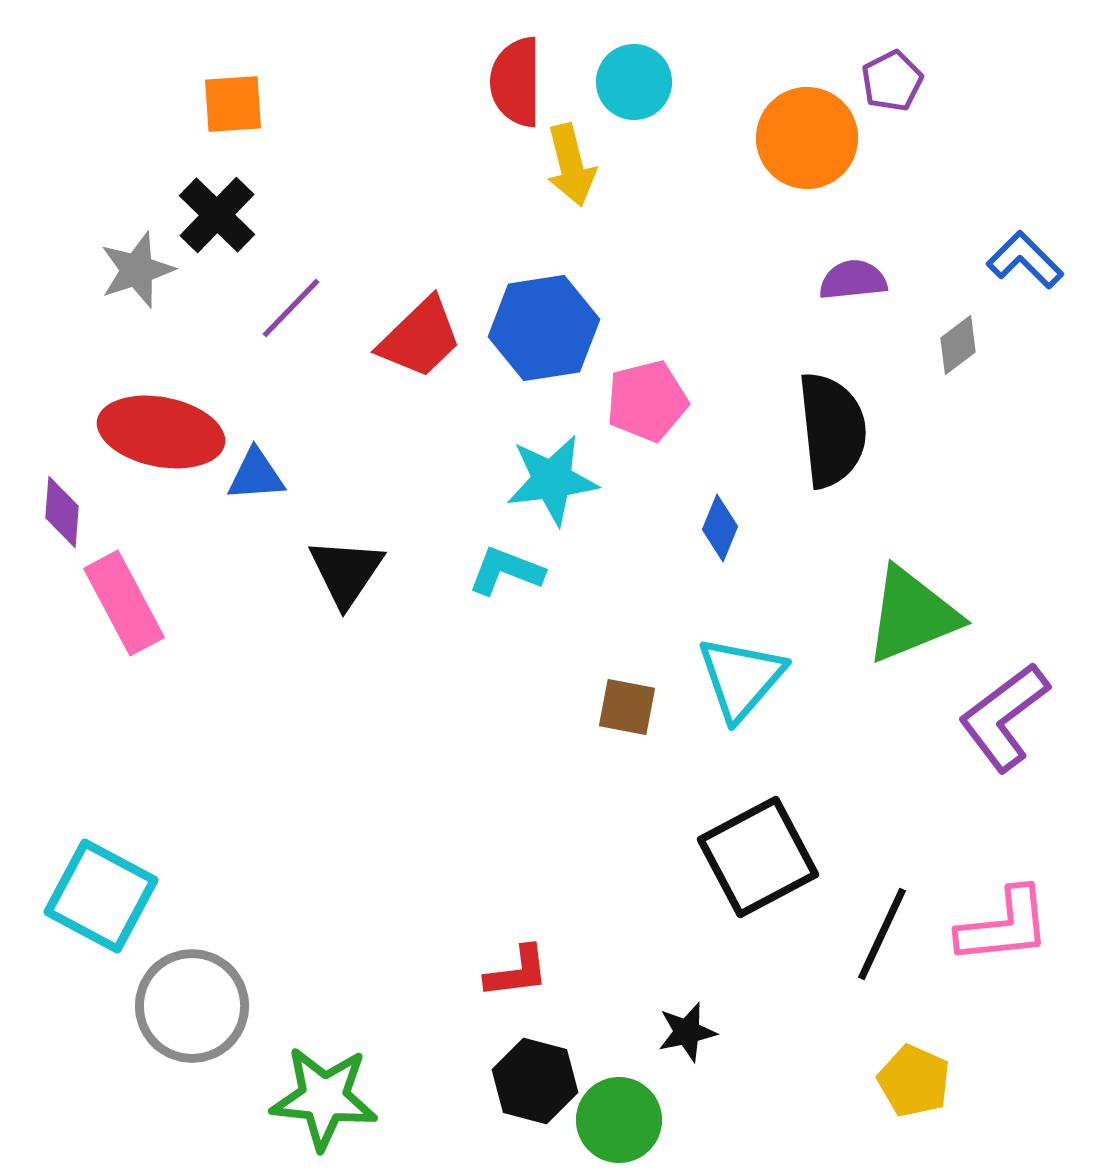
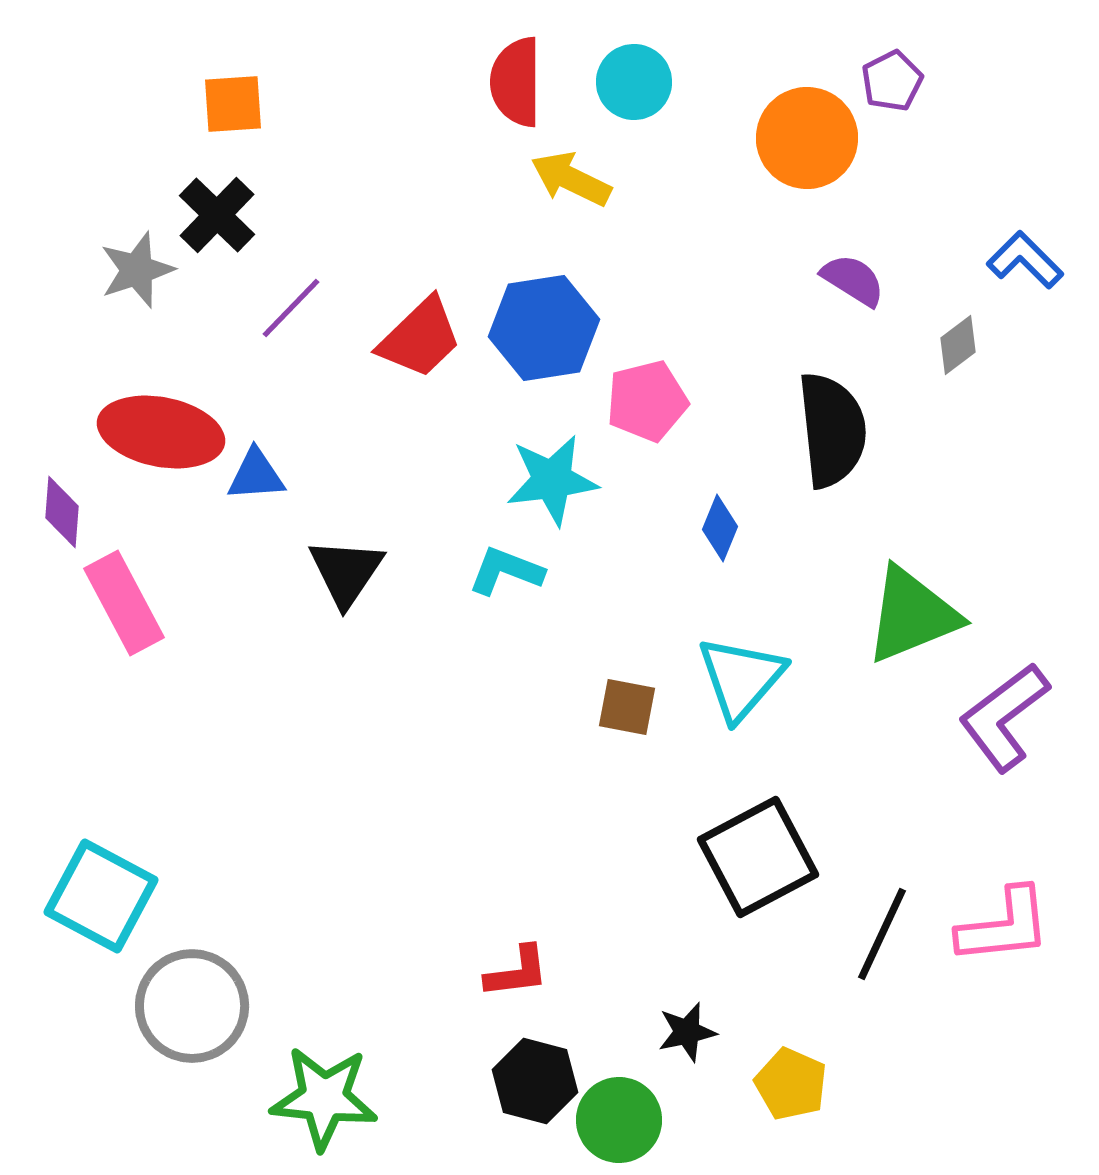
yellow arrow: moved 14 px down; rotated 130 degrees clockwise
purple semicircle: rotated 38 degrees clockwise
yellow pentagon: moved 123 px left, 3 px down
